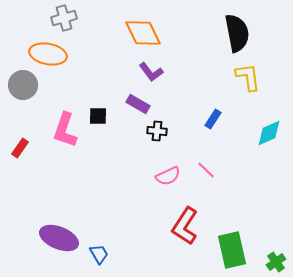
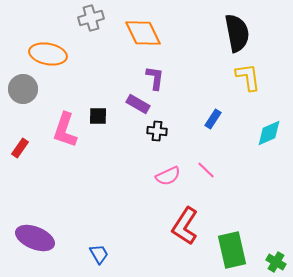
gray cross: moved 27 px right
purple L-shape: moved 4 px right, 6 px down; rotated 135 degrees counterclockwise
gray circle: moved 4 px down
purple ellipse: moved 24 px left
green cross: rotated 24 degrees counterclockwise
